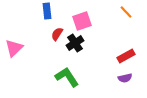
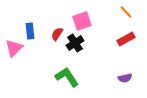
blue rectangle: moved 17 px left, 20 px down
red rectangle: moved 17 px up
